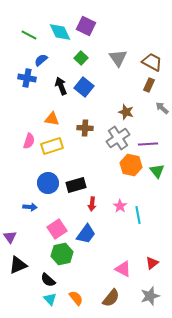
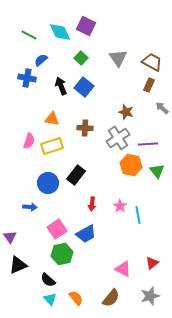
black rectangle: moved 10 px up; rotated 36 degrees counterclockwise
blue trapezoid: rotated 25 degrees clockwise
